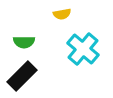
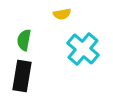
green semicircle: moved 2 px up; rotated 100 degrees clockwise
black rectangle: rotated 36 degrees counterclockwise
